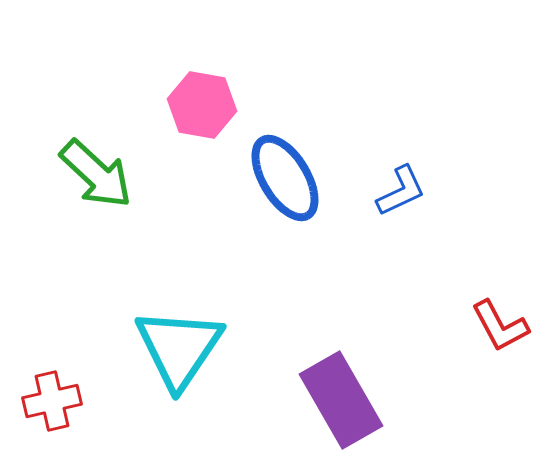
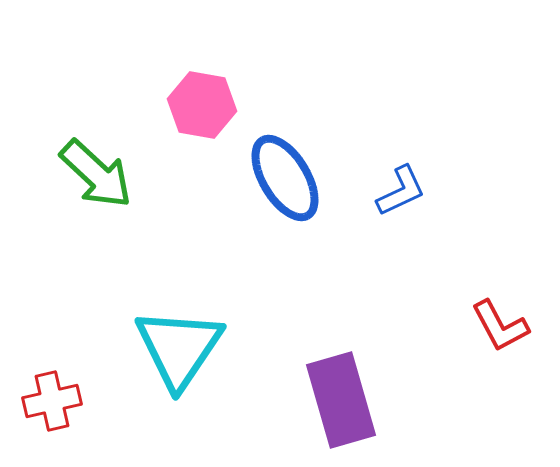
purple rectangle: rotated 14 degrees clockwise
